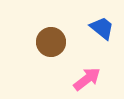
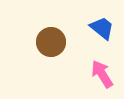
pink arrow: moved 15 px right, 5 px up; rotated 84 degrees counterclockwise
